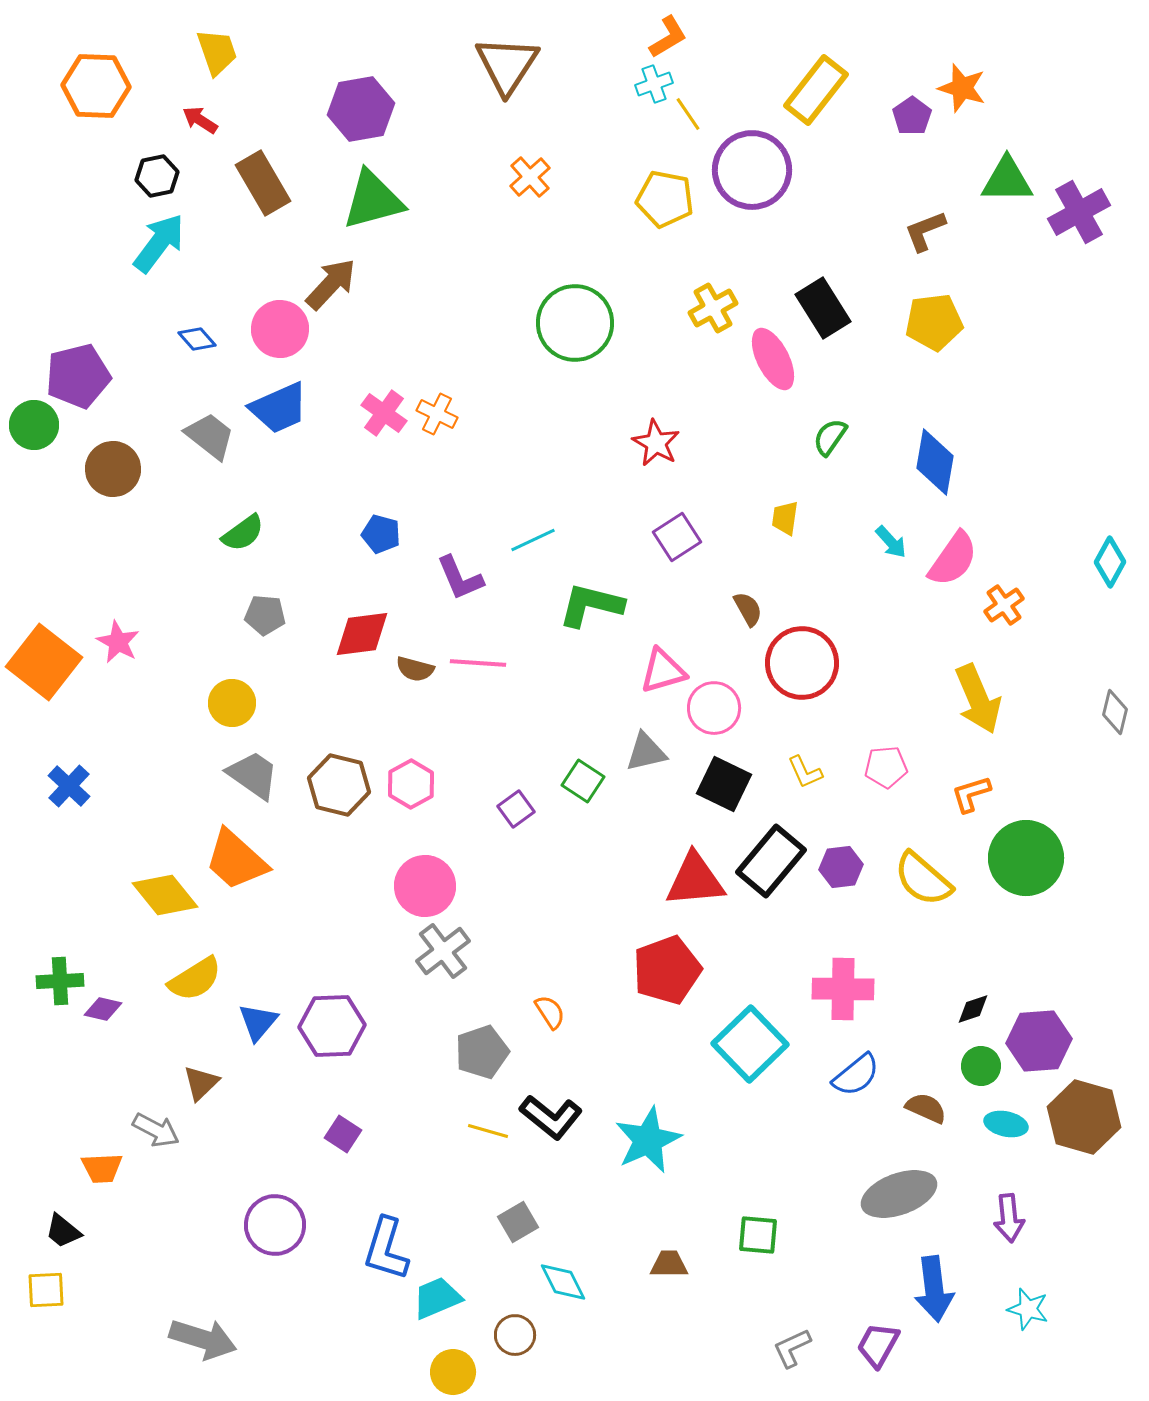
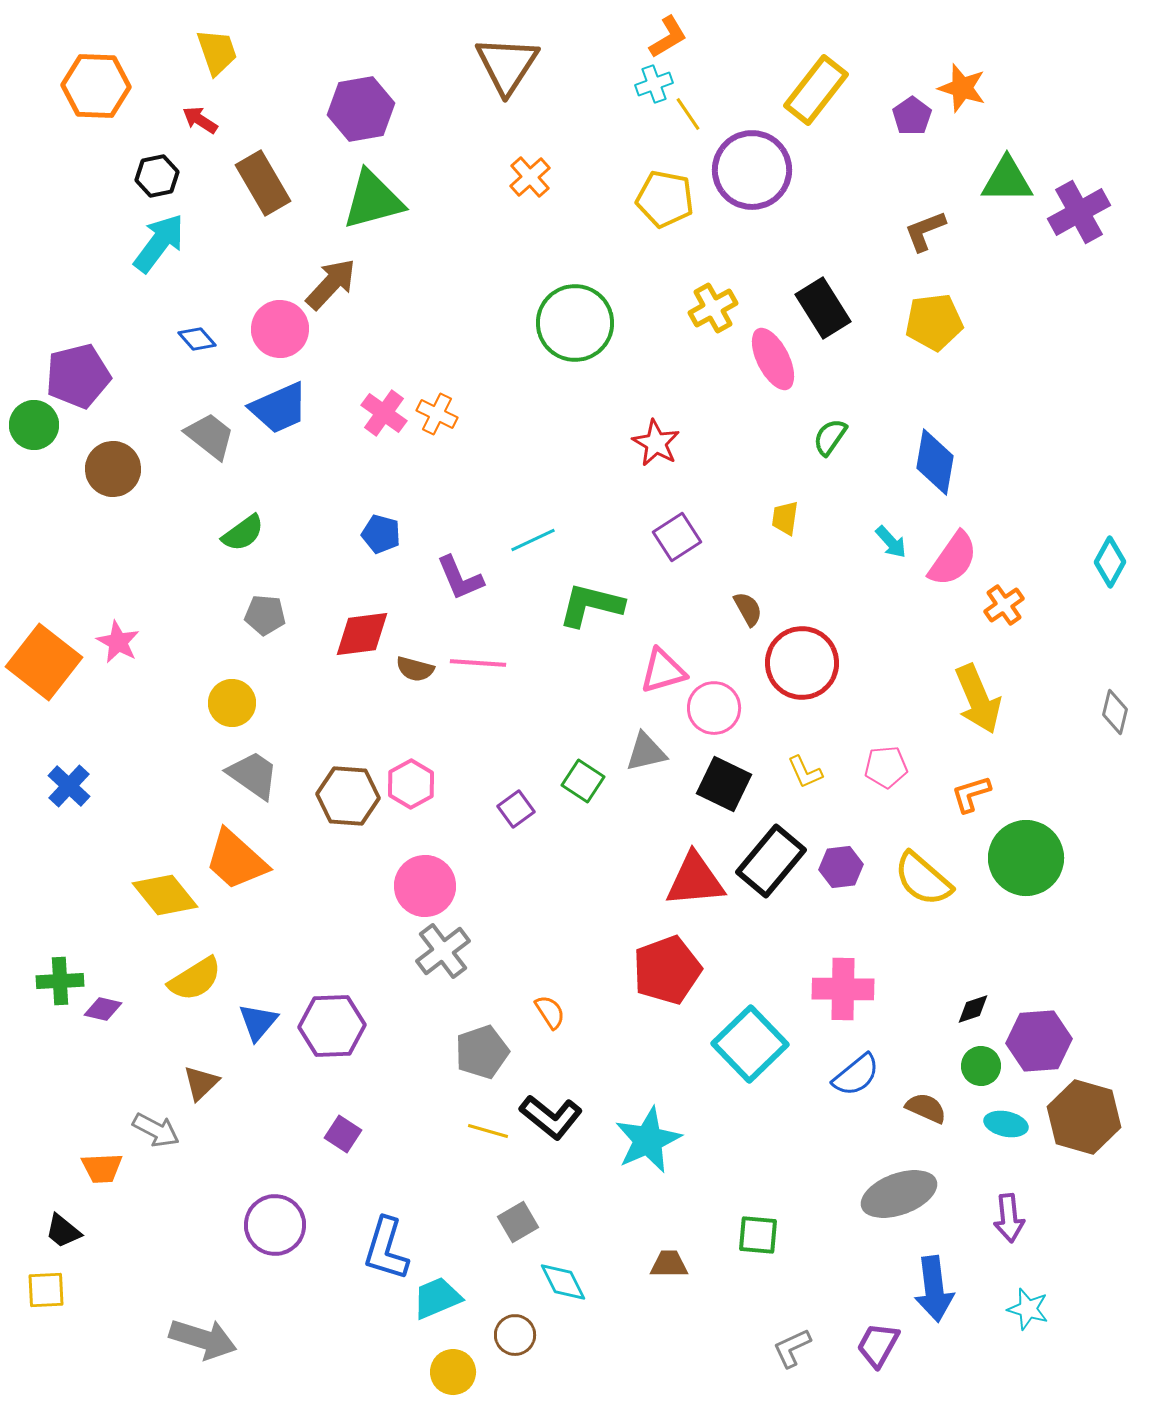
brown hexagon at (339, 785): moved 9 px right, 11 px down; rotated 10 degrees counterclockwise
